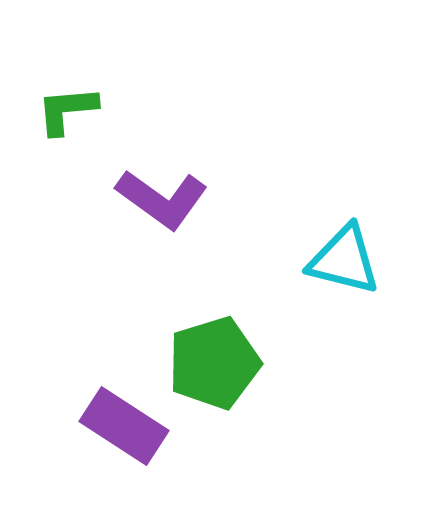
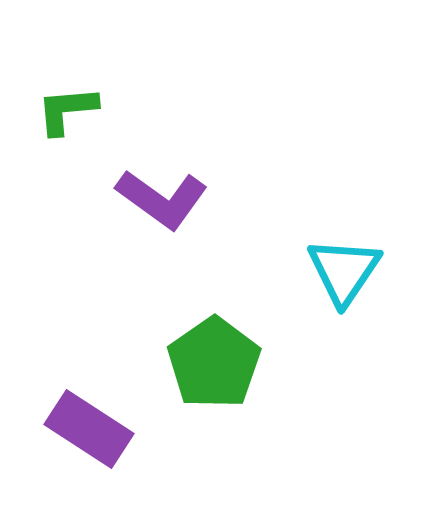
cyan triangle: moved 11 px down; rotated 50 degrees clockwise
green pentagon: rotated 18 degrees counterclockwise
purple rectangle: moved 35 px left, 3 px down
